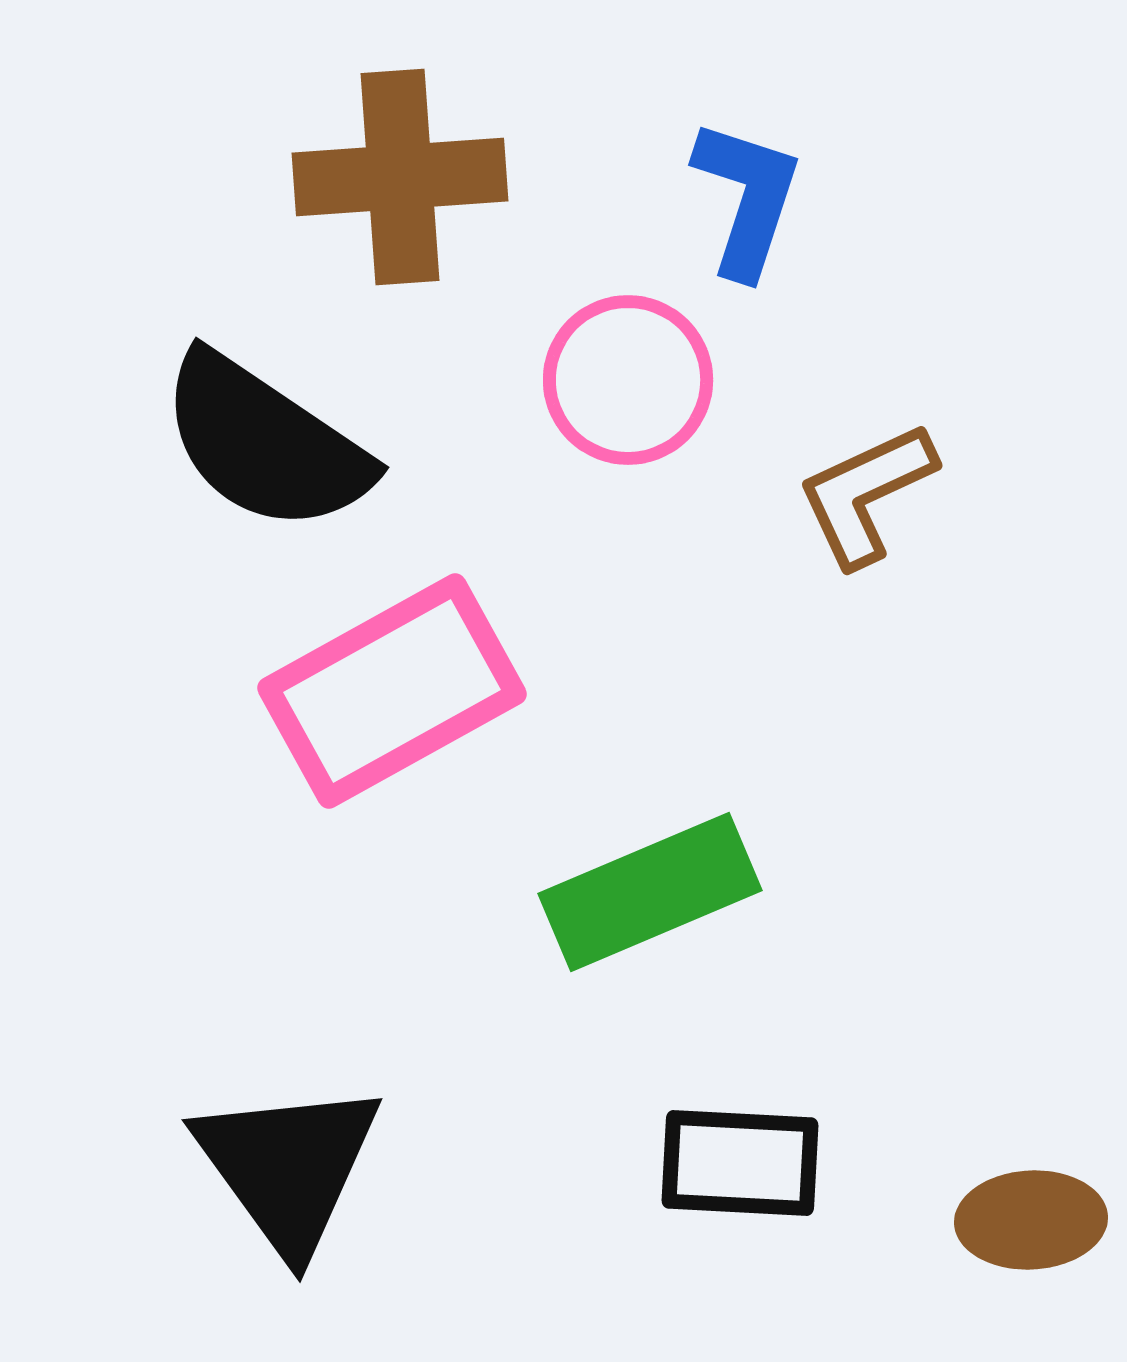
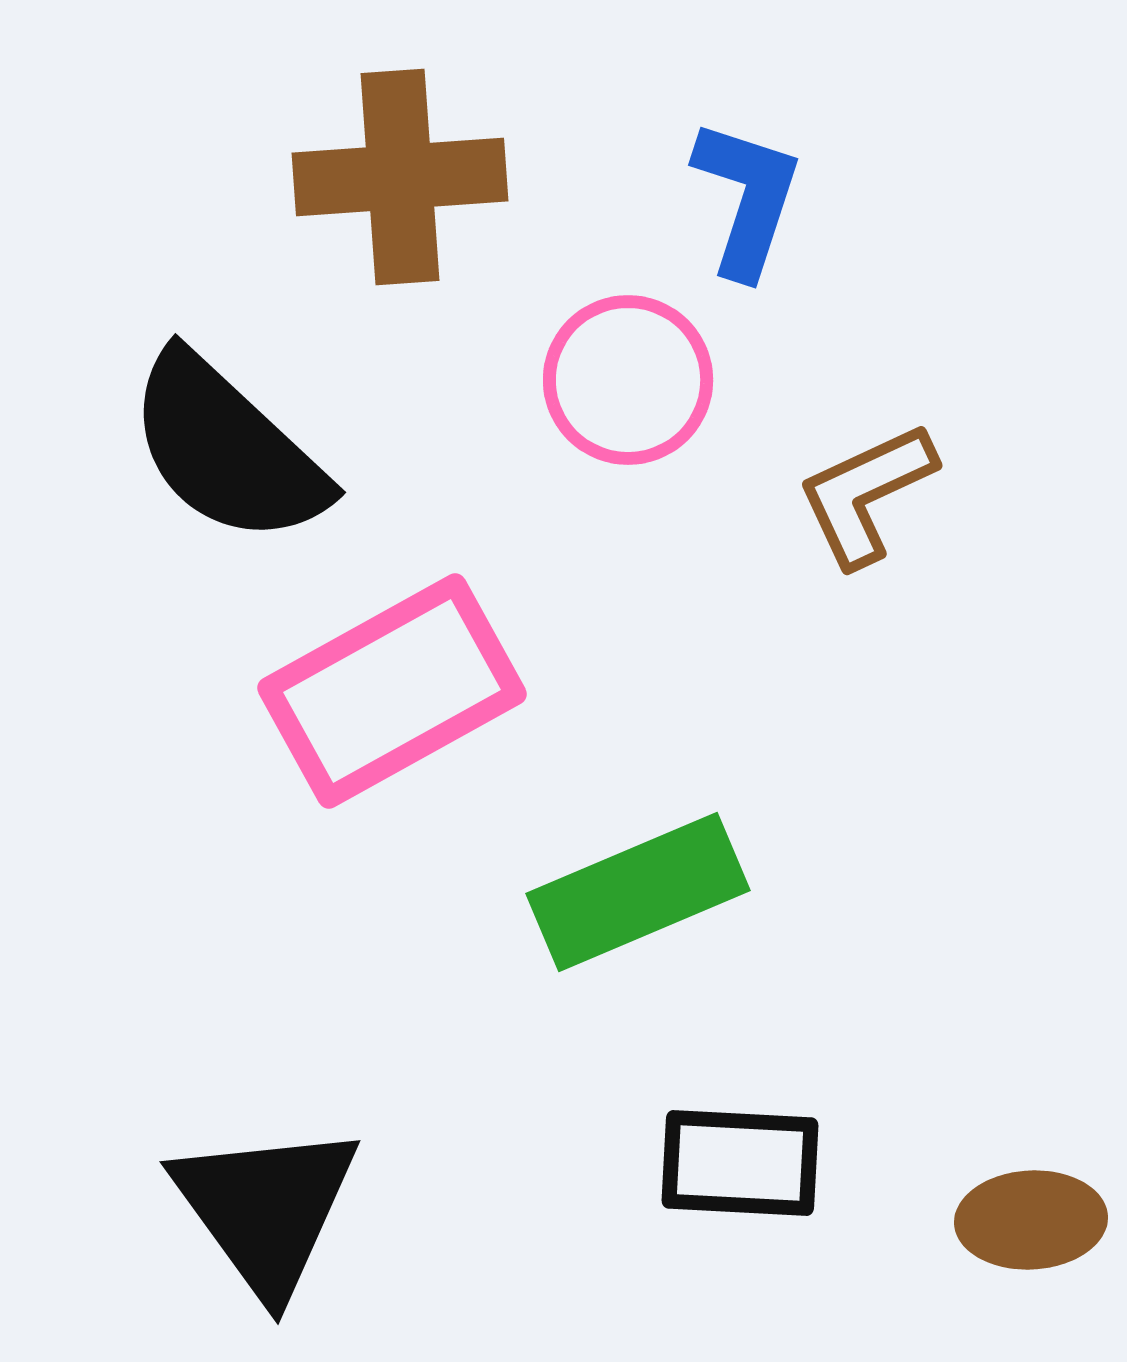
black semicircle: moved 38 px left, 6 px down; rotated 9 degrees clockwise
green rectangle: moved 12 px left
black triangle: moved 22 px left, 42 px down
